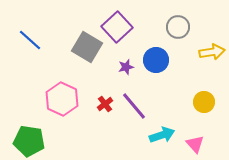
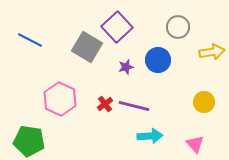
blue line: rotated 15 degrees counterclockwise
blue circle: moved 2 px right
pink hexagon: moved 2 px left
purple line: rotated 36 degrees counterclockwise
cyan arrow: moved 12 px left, 1 px down; rotated 15 degrees clockwise
